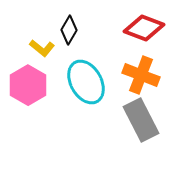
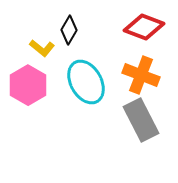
red diamond: moved 1 px up
